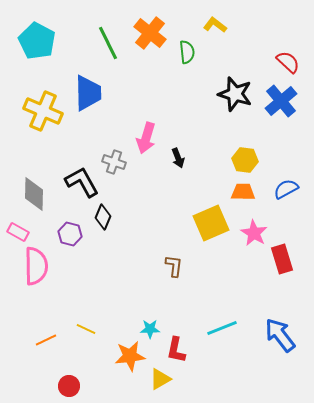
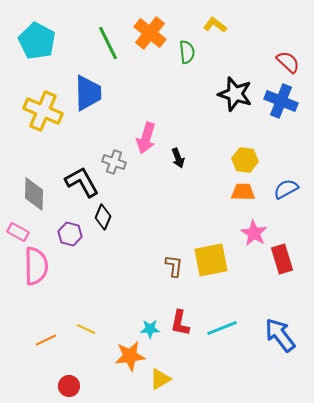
blue cross: rotated 28 degrees counterclockwise
yellow square: moved 37 px down; rotated 12 degrees clockwise
red L-shape: moved 4 px right, 27 px up
